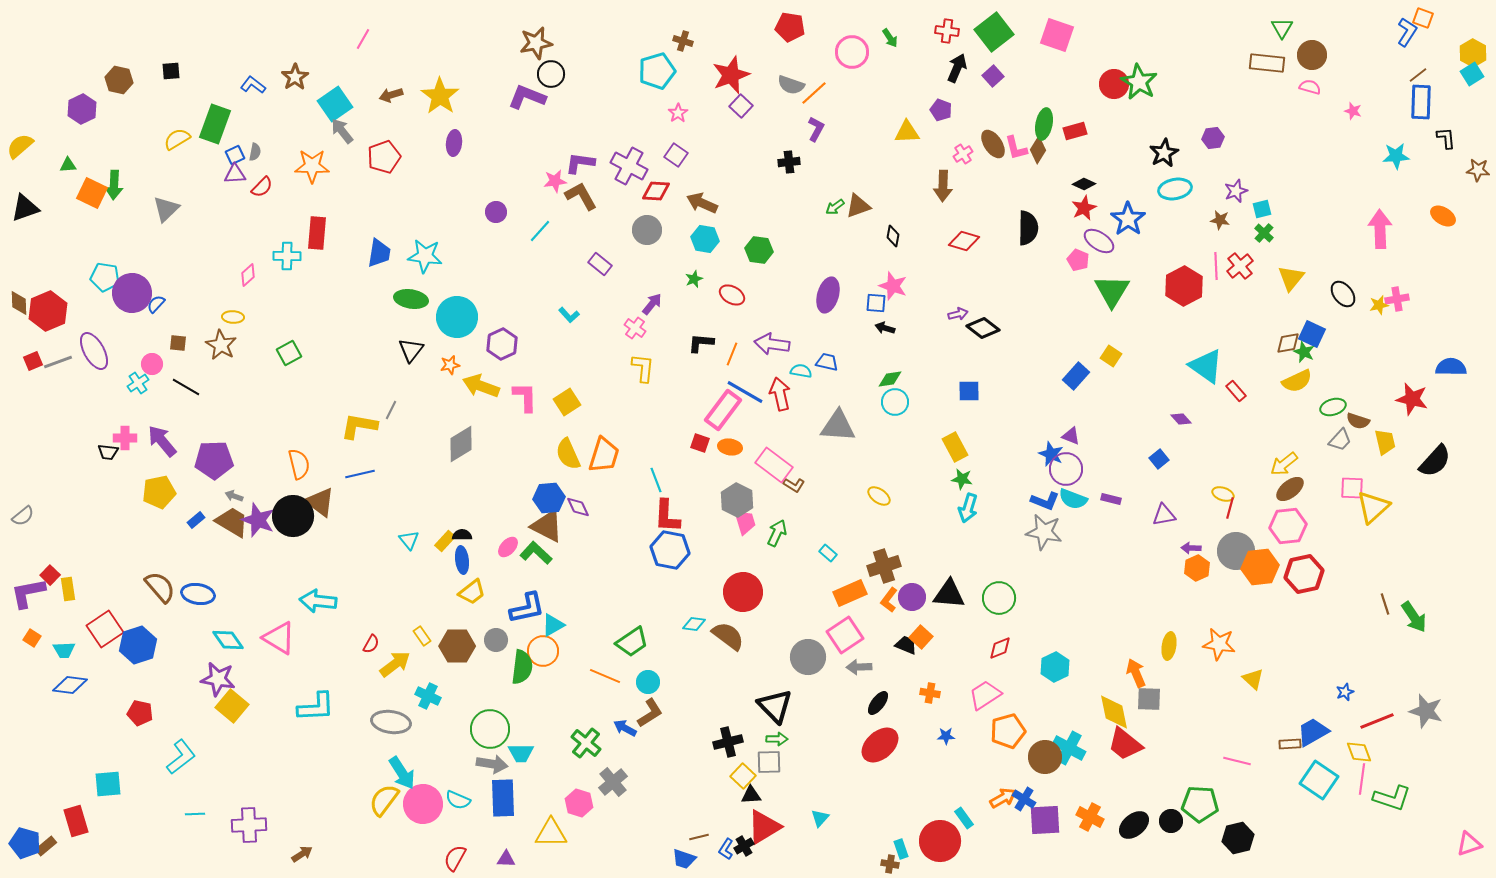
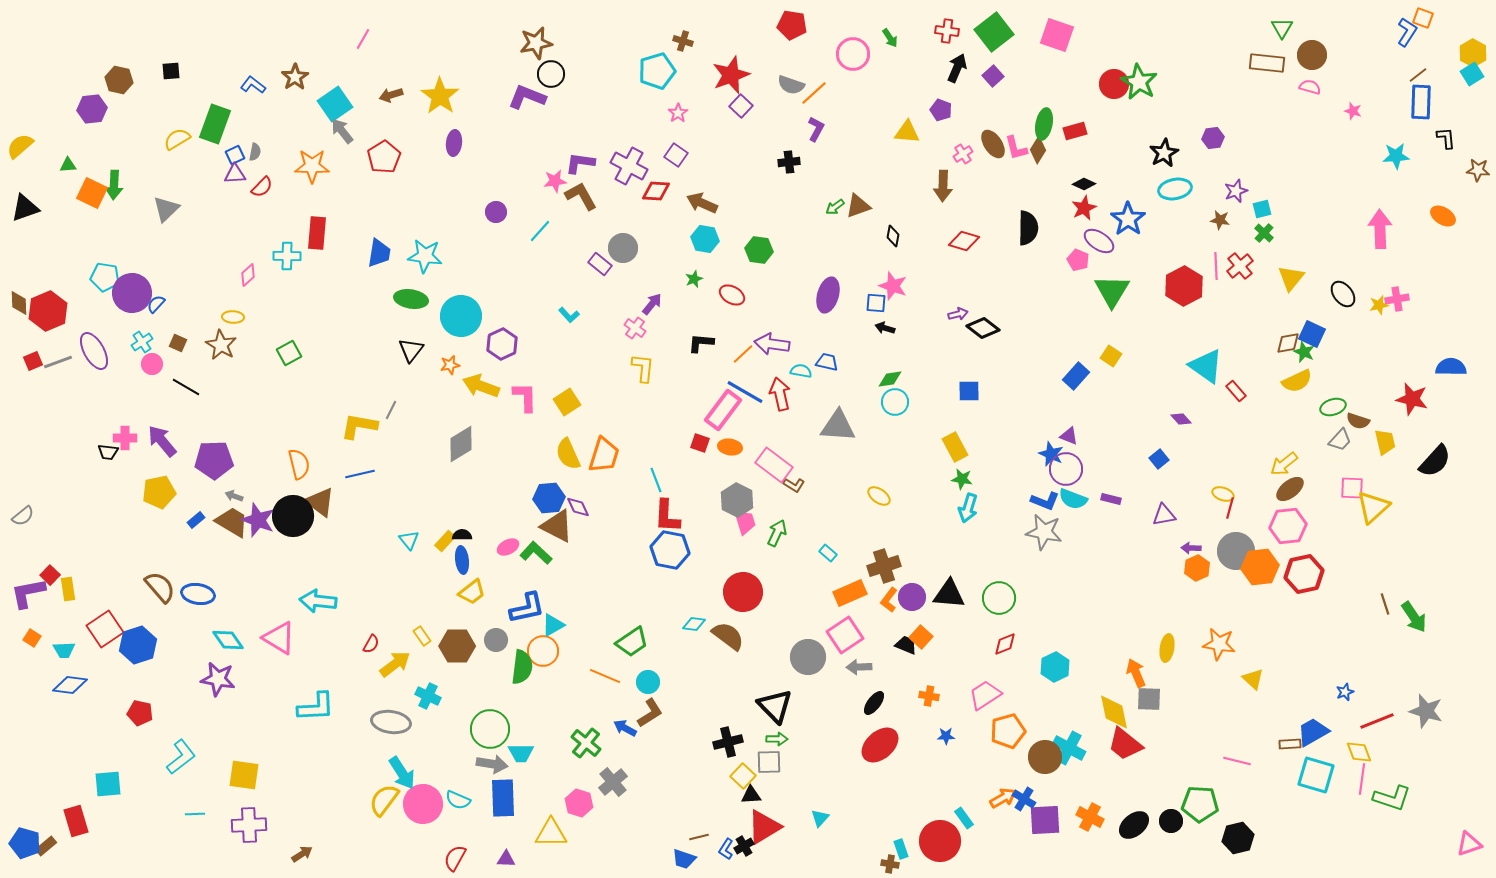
red pentagon at (790, 27): moved 2 px right, 2 px up
pink circle at (852, 52): moved 1 px right, 2 px down
purple hexagon at (82, 109): moved 10 px right; rotated 20 degrees clockwise
yellow triangle at (907, 132): rotated 8 degrees clockwise
red pentagon at (384, 157): rotated 12 degrees counterclockwise
gray circle at (647, 230): moved 24 px left, 18 px down
cyan circle at (457, 317): moved 4 px right, 1 px up
brown square at (178, 343): rotated 18 degrees clockwise
orange line at (732, 354): moved 11 px right; rotated 25 degrees clockwise
cyan cross at (138, 383): moved 4 px right, 41 px up
purple triangle at (1071, 436): moved 2 px left
brown triangle at (547, 526): moved 10 px right
pink ellipse at (508, 547): rotated 20 degrees clockwise
yellow ellipse at (1169, 646): moved 2 px left, 2 px down
red diamond at (1000, 648): moved 5 px right, 4 px up
orange cross at (930, 693): moved 1 px left, 3 px down
black ellipse at (878, 703): moved 4 px left
yellow square at (232, 706): moved 12 px right, 69 px down; rotated 32 degrees counterclockwise
cyan square at (1319, 780): moved 3 px left, 5 px up; rotated 18 degrees counterclockwise
